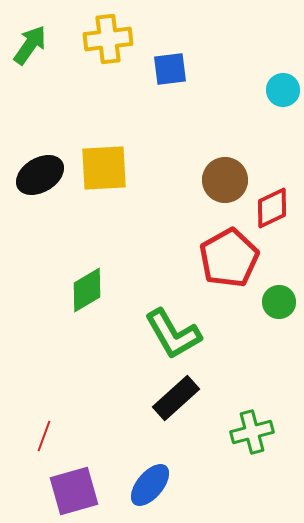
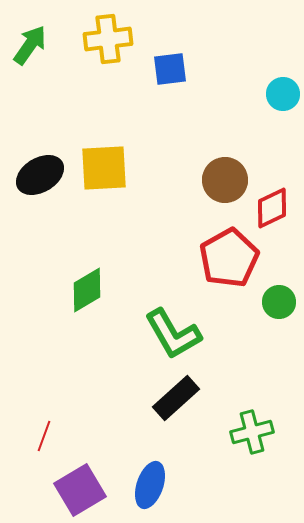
cyan circle: moved 4 px down
blue ellipse: rotated 21 degrees counterclockwise
purple square: moved 6 px right, 1 px up; rotated 15 degrees counterclockwise
